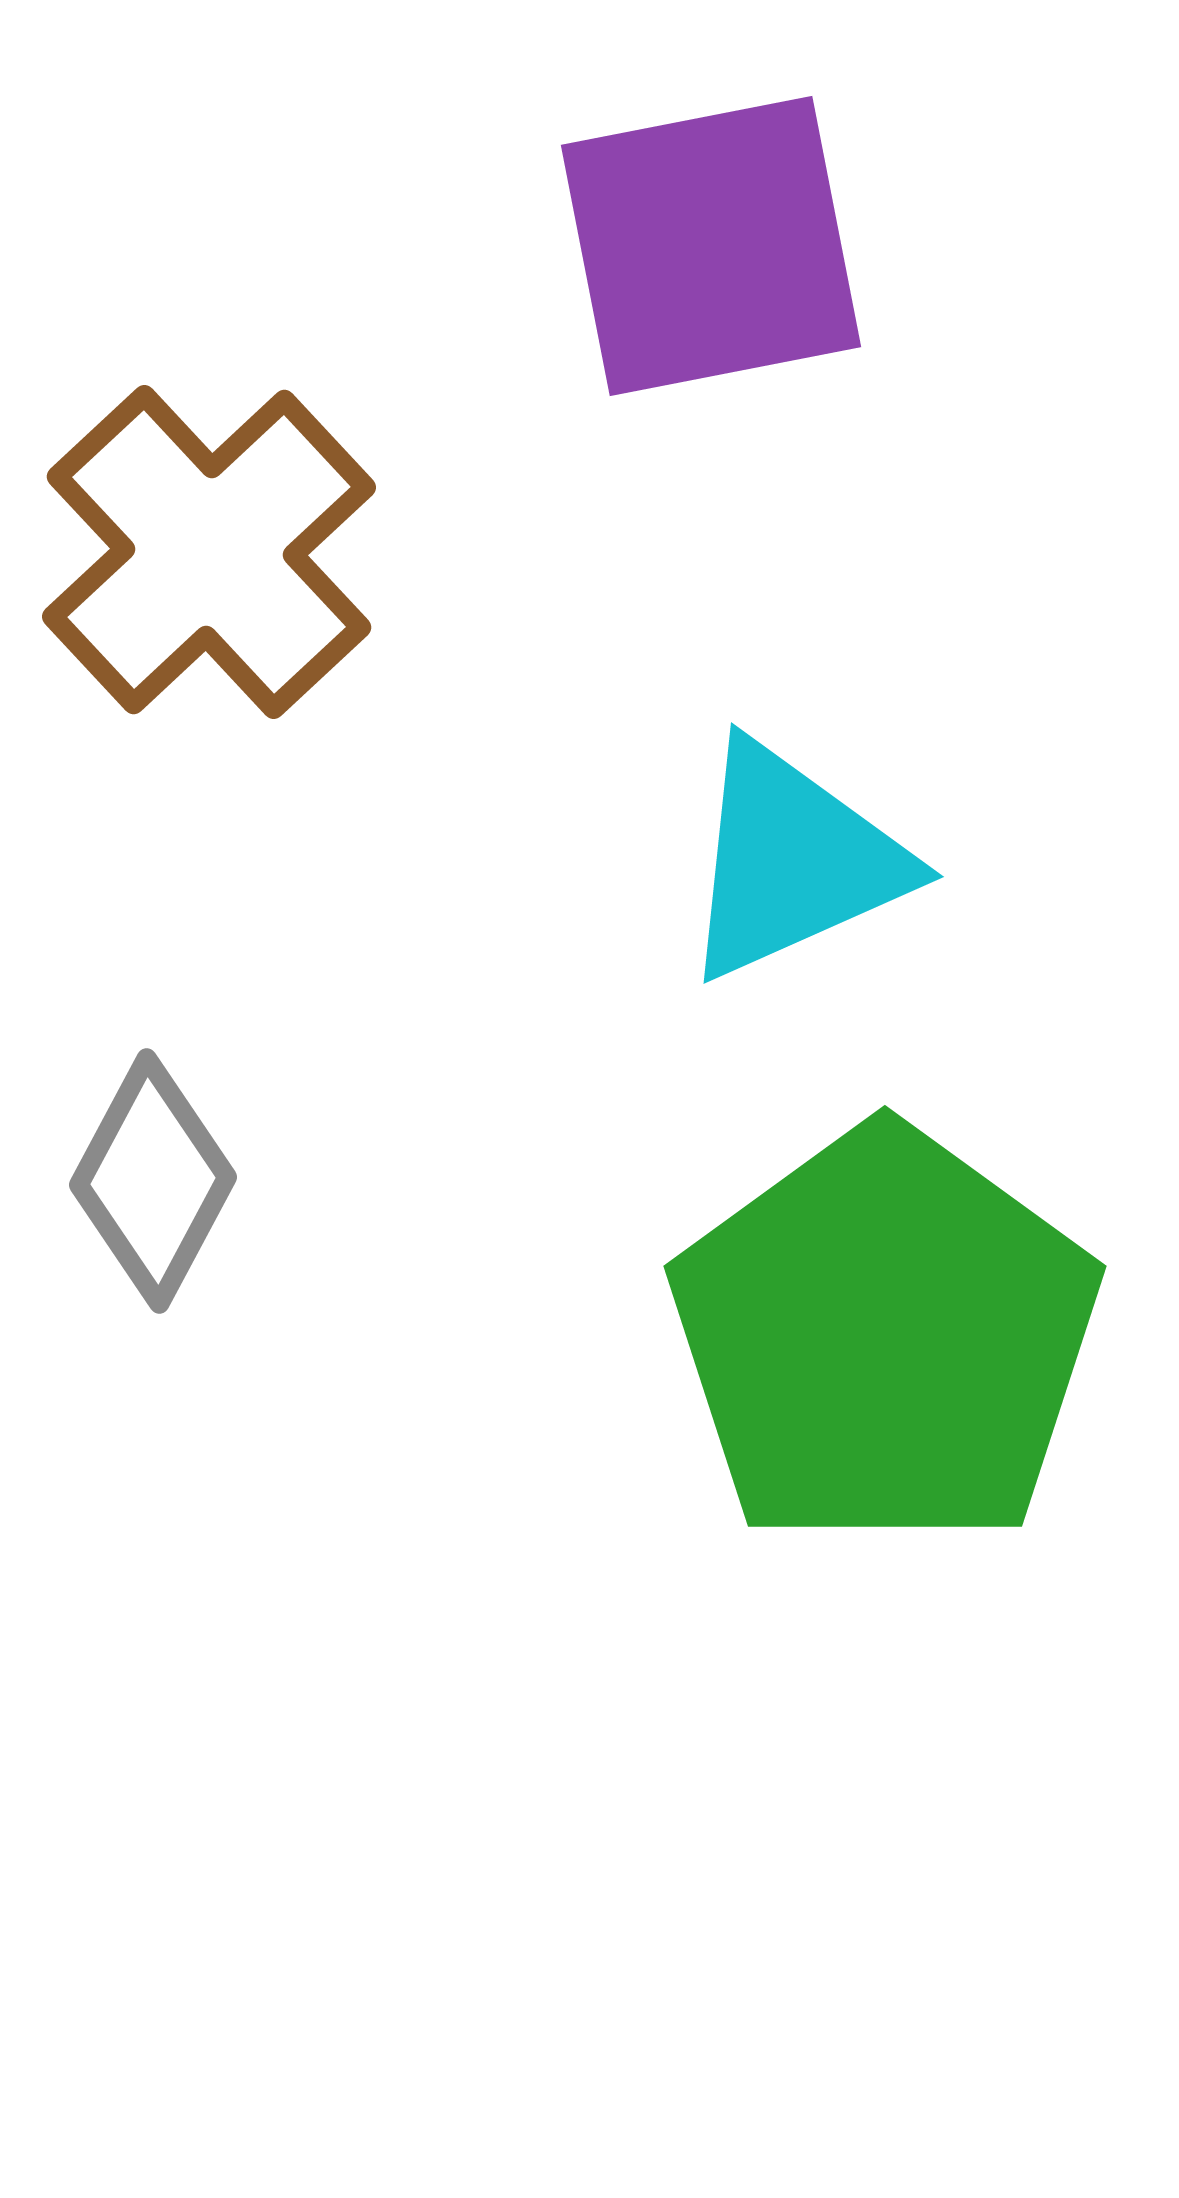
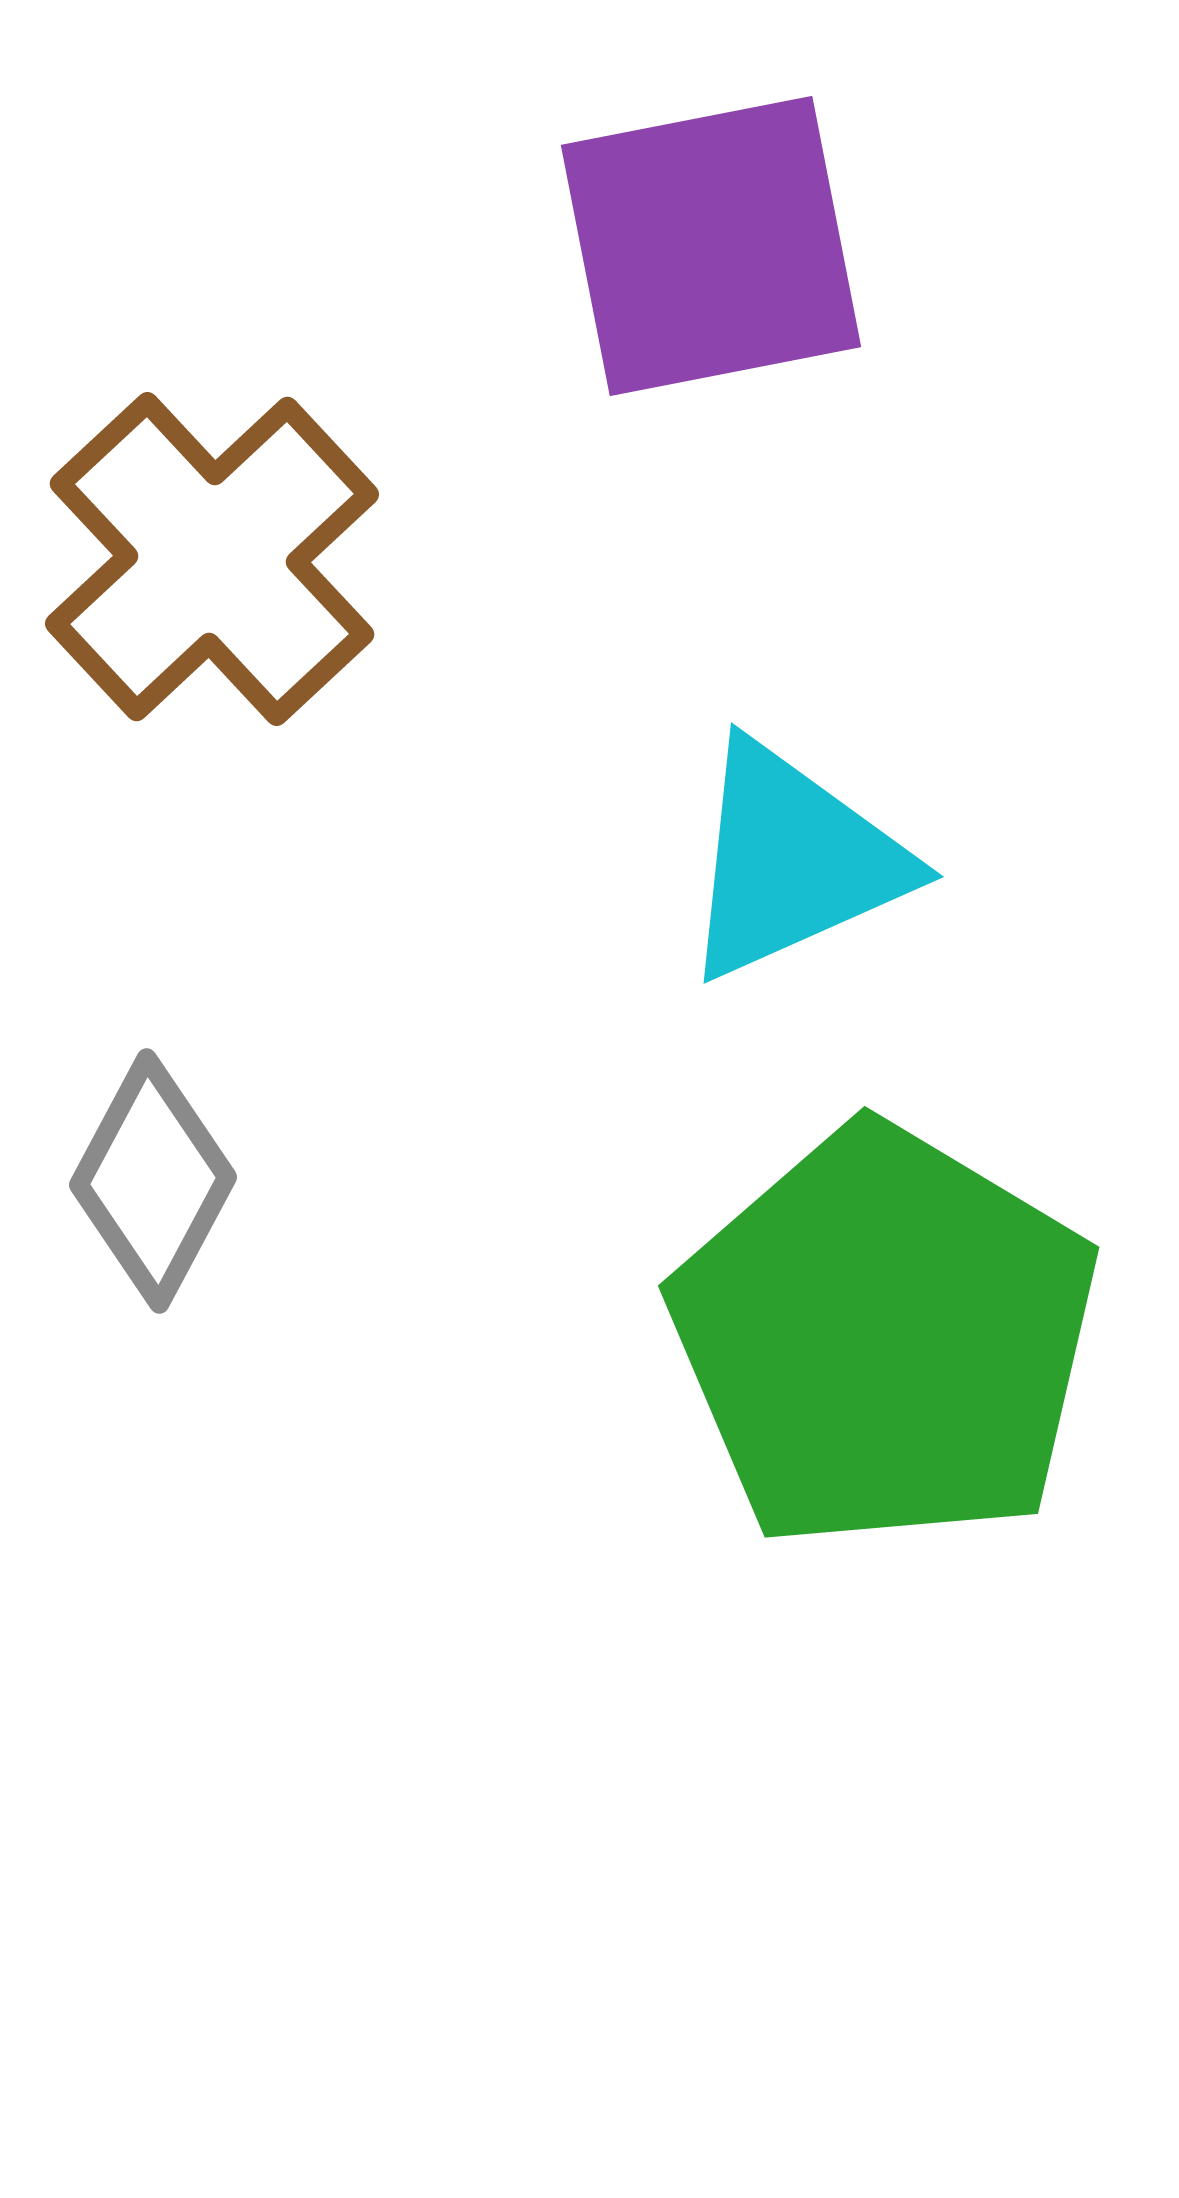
brown cross: moved 3 px right, 7 px down
green pentagon: rotated 5 degrees counterclockwise
